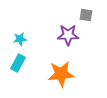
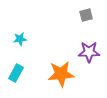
gray square: rotated 24 degrees counterclockwise
purple star: moved 21 px right, 17 px down
cyan rectangle: moved 2 px left, 10 px down
